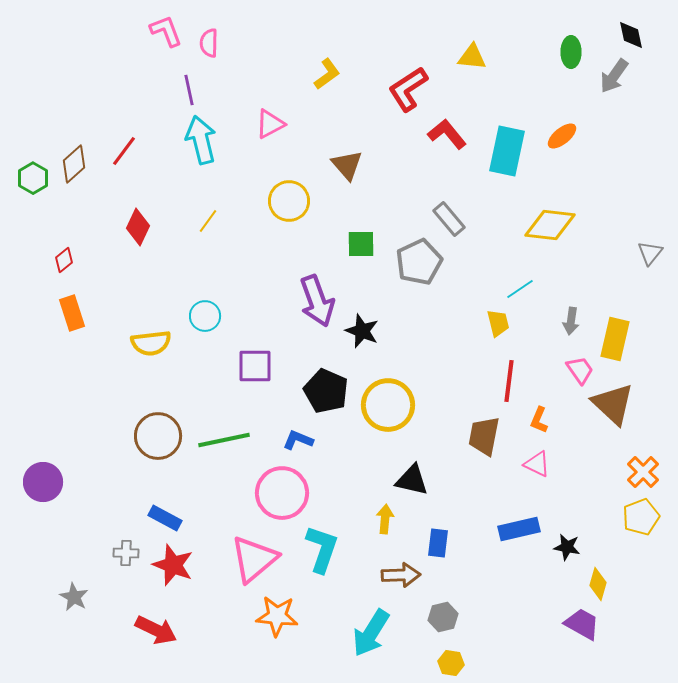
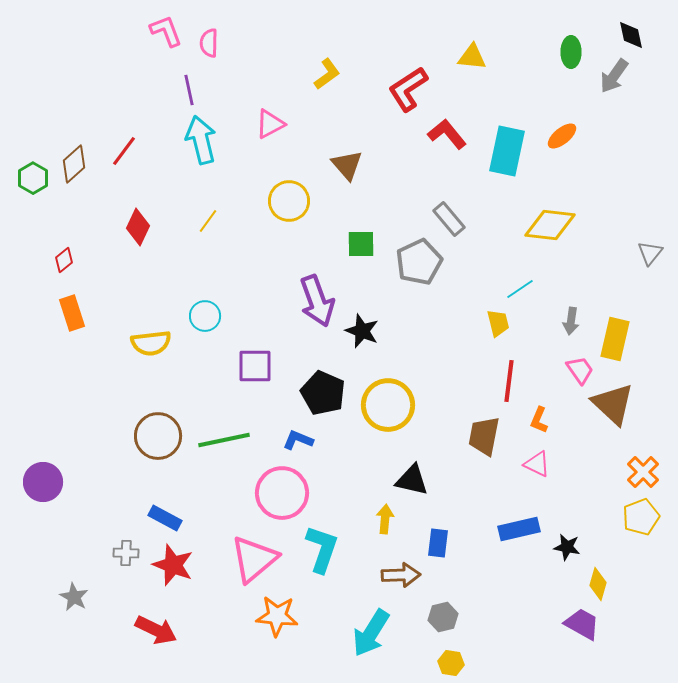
black pentagon at (326, 391): moved 3 px left, 2 px down
